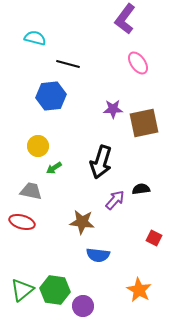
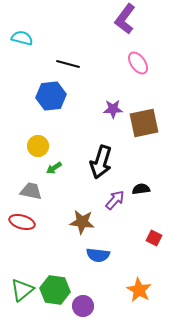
cyan semicircle: moved 13 px left
